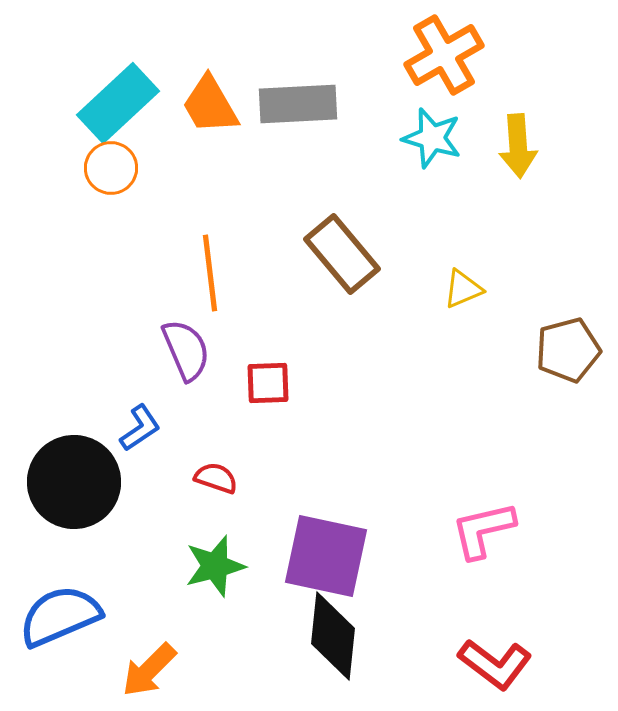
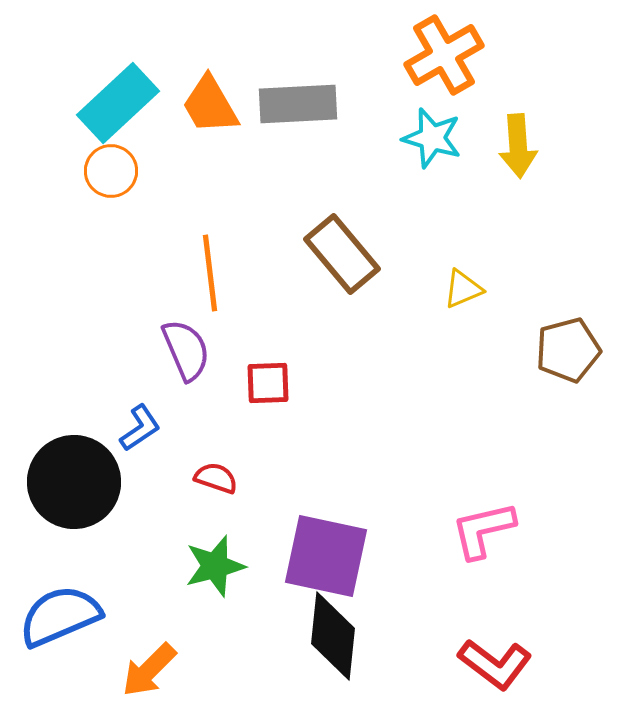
orange circle: moved 3 px down
